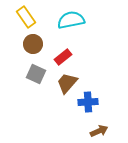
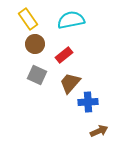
yellow rectangle: moved 2 px right, 2 px down
brown circle: moved 2 px right
red rectangle: moved 1 px right, 2 px up
gray square: moved 1 px right, 1 px down
brown trapezoid: moved 3 px right
